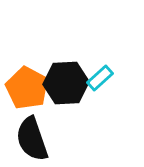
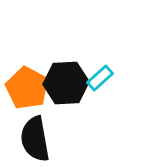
black semicircle: moved 3 px right; rotated 9 degrees clockwise
